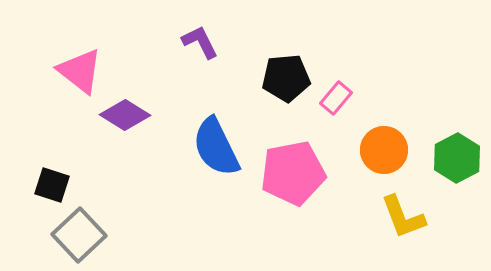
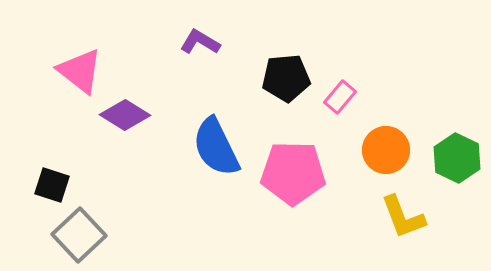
purple L-shape: rotated 33 degrees counterclockwise
pink rectangle: moved 4 px right, 1 px up
orange circle: moved 2 px right
green hexagon: rotated 6 degrees counterclockwise
pink pentagon: rotated 12 degrees clockwise
